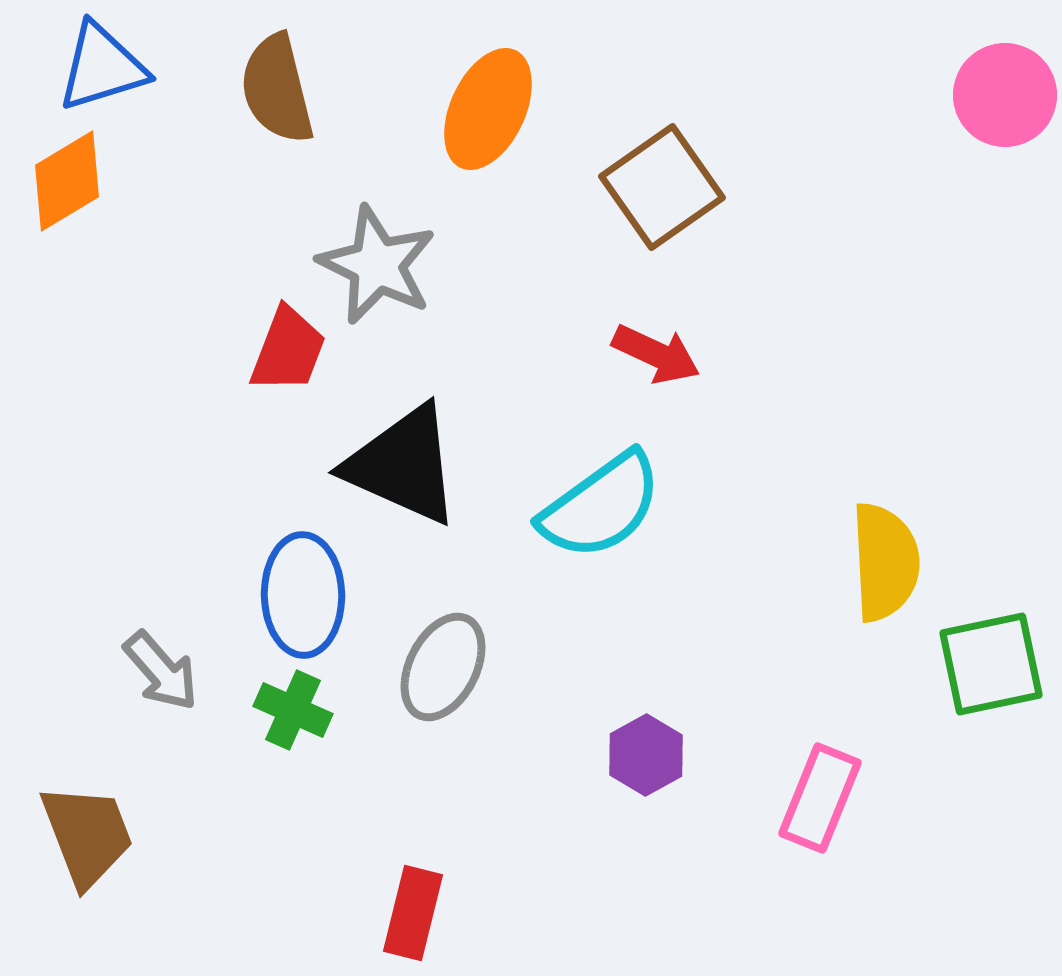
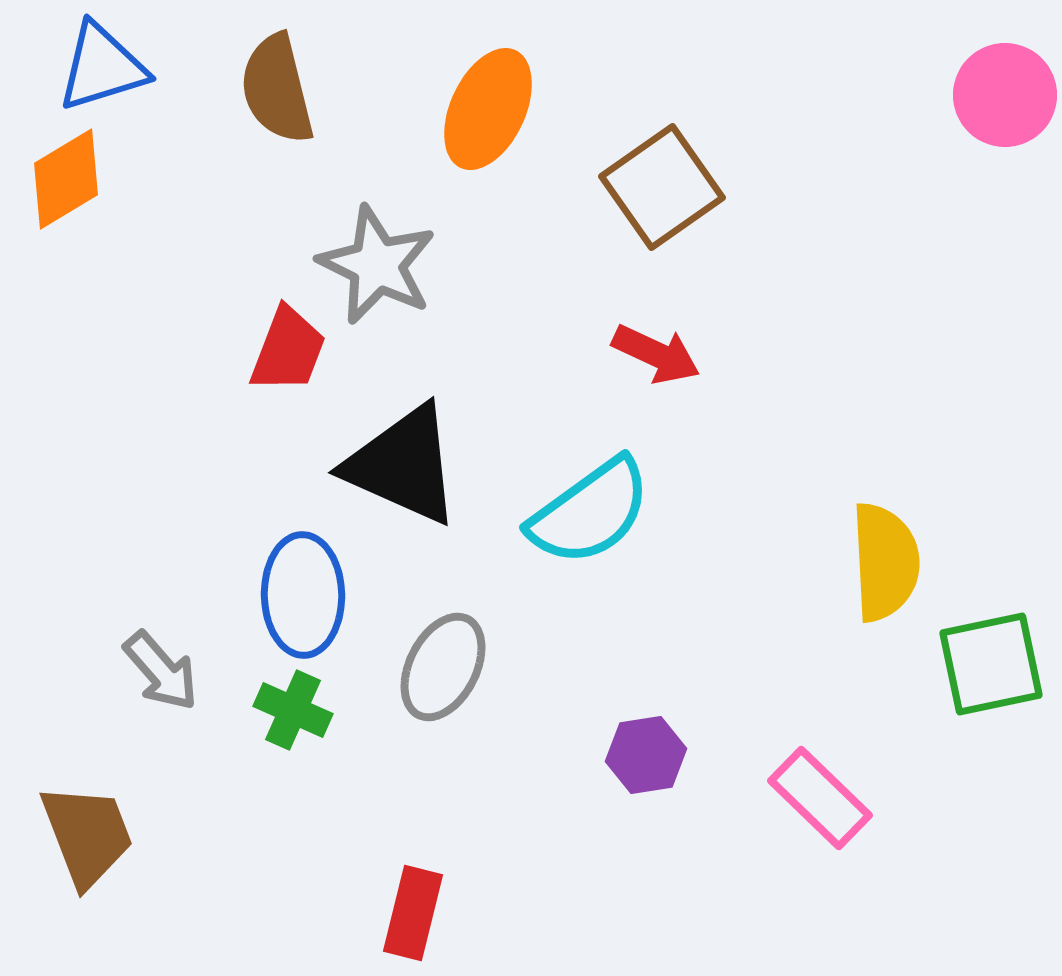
orange diamond: moved 1 px left, 2 px up
cyan semicircle: moved 11 px left, 6 px down
purple hexagon: rotated 20 degrees clockwise
pink rectangle: rotated 68 degrees counterclockwise
